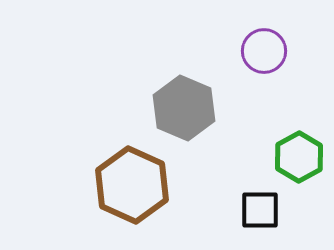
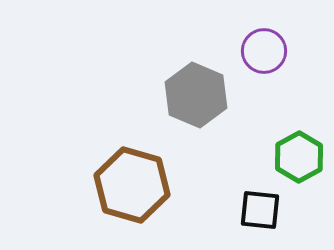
gray hexagon: moved 12 px right, 13 px up
brown hexagon: rotated 8 degrees counterclockwise
black square: rotated 6 degrees clockwise
